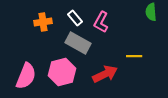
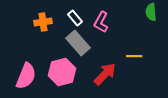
gray rectangle: rotated 20 degrees clockwise
red arrow: rotated 20 degrees counterclockwise
